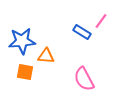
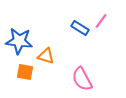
blue rectangle: moved 2 px left, 4 px up
blue star: moved 3 px left; rotated 12 degrees clockwise
orange triangle: rotated 12 degrees clockwise
pink semicircle: moved 2 px left
